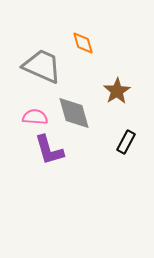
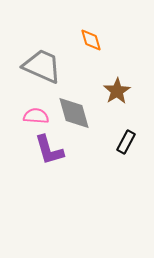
orange diamond: moved 8 px right, 3 px up
pink semicircle: moved 1 px right, 1 px up
